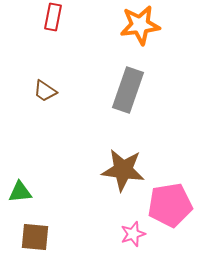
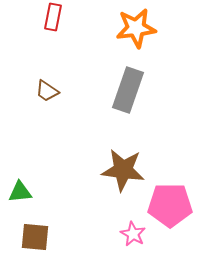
orange star: moved 4 px left, 3 px down
brown trapezoid: moved 2 px right
pink pentagon: rotated 9 degrees clockwise
pink star: rotated 25 degrees counterclockwise
